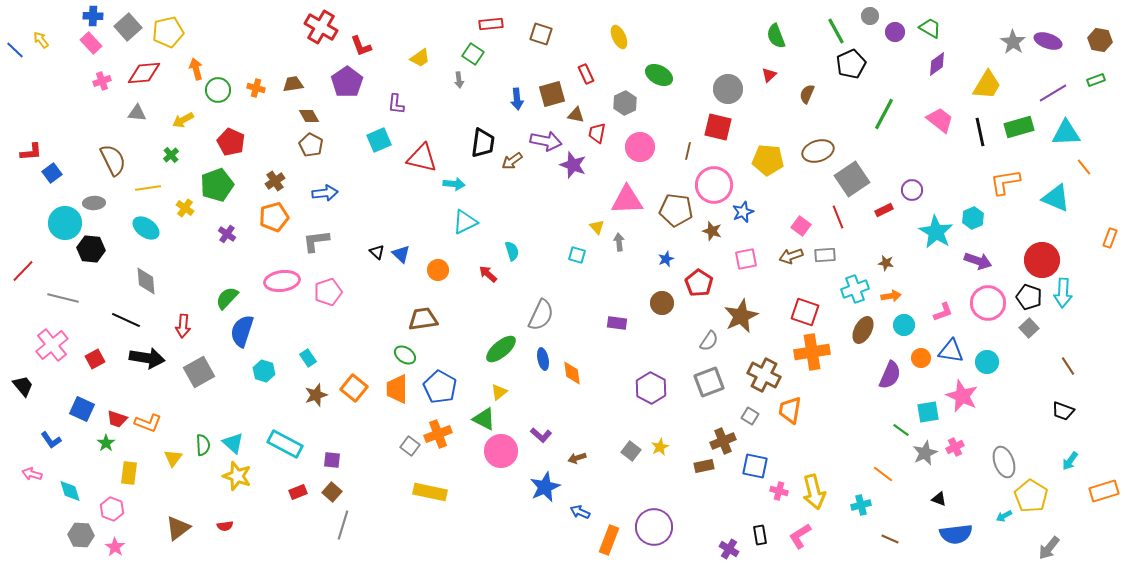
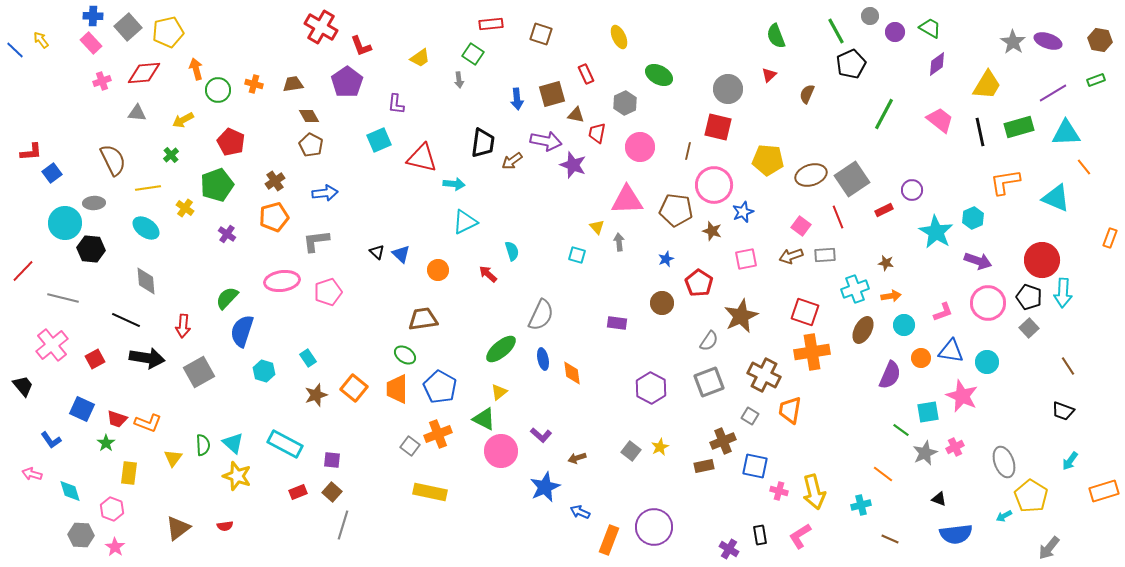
orange cross at (256, 88): moved 2 px left, 4 px up
brown ellipse at (818, 151): moved 7 px left, 24 px down
